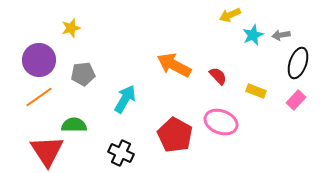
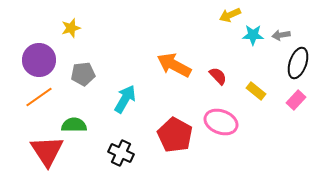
cyan star: rotated 25 degrees clockwise
yellow rectangle: rotated 18 degrees clockwise
